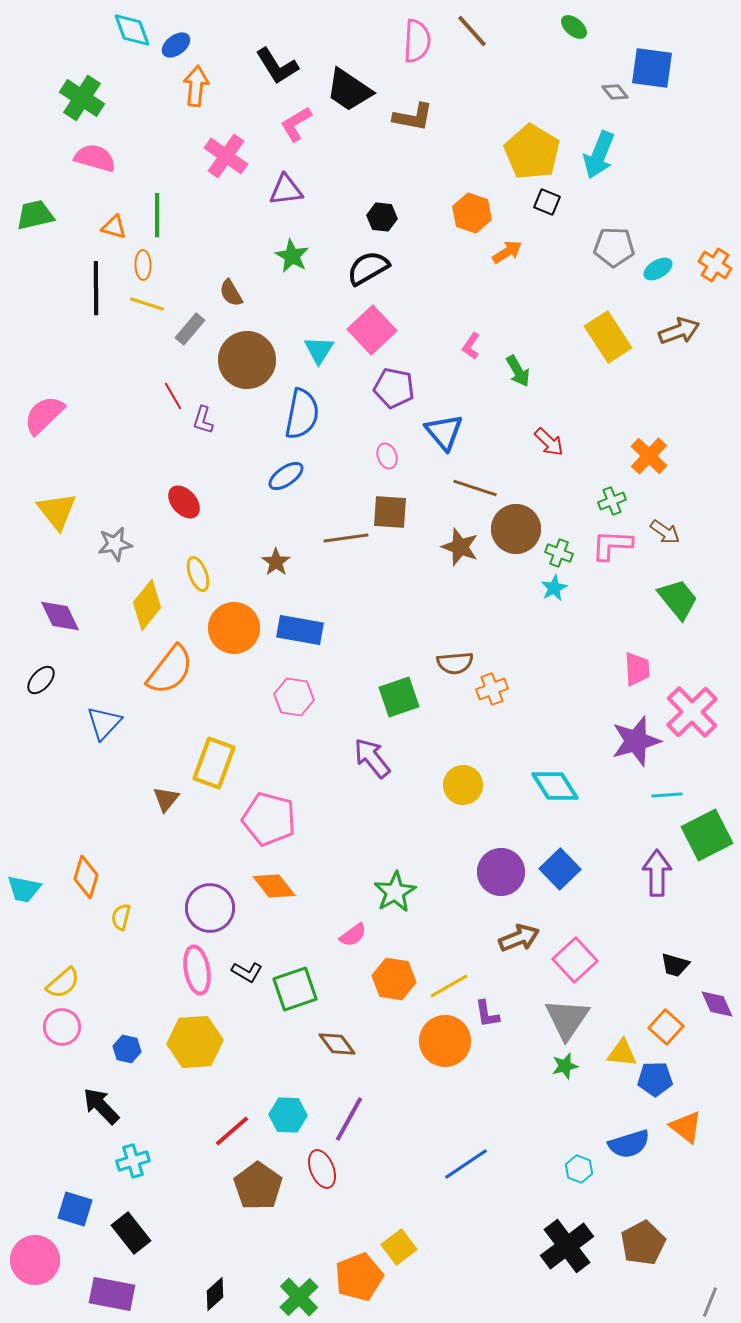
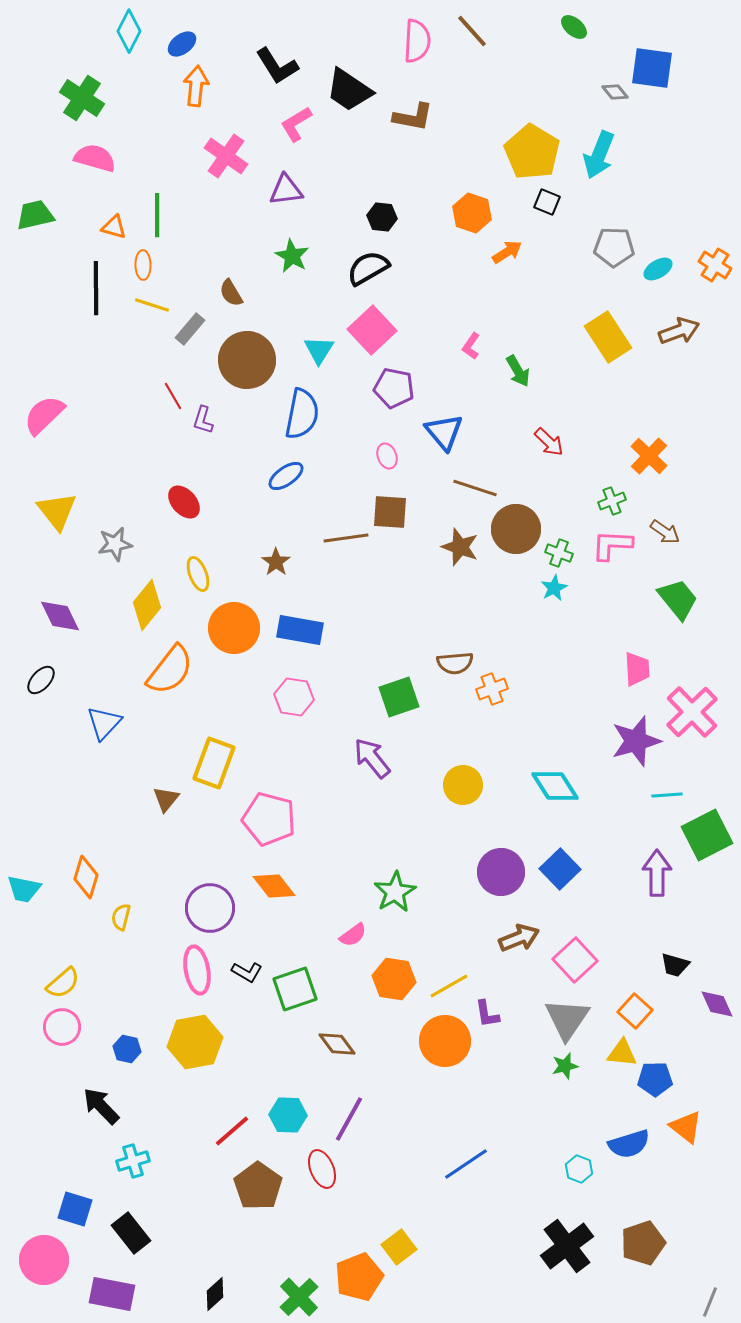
cyan diamond at (132, 30): moved 3 px left, 1 px down; rotated 48 degrees clockwise
blue ellipse at (176, 45): moved 6 px right, 1 px up
yellow line at (147, 304): moved 5 px right, 1 px down
orange square at (666, 1027): moved 31 px left, 16 px up
yellow hexagon at (195, 1042): rotated 6 degrees counterclockwise
brown pentagon at (643, 1243): rotated 9 degrees clockwise
pink circle at (35, 1260): moved 9 px right
